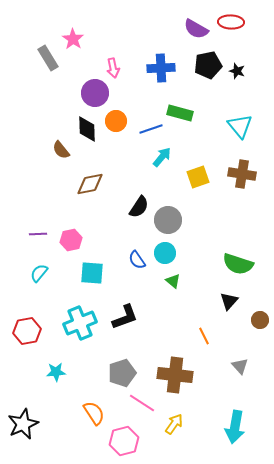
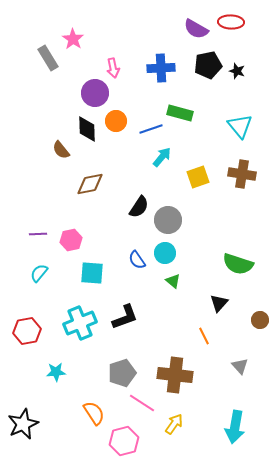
black triangle at (229, 301): moved 10 px left, 2 px down
